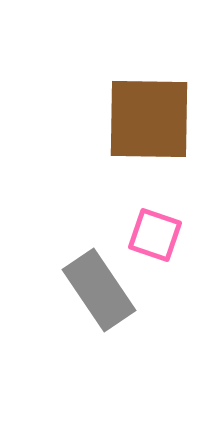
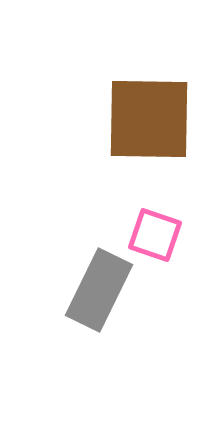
gray rectangle: rotated 60 degrees clockwise
